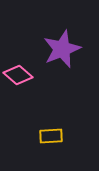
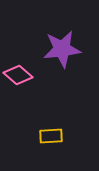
purple star: rotated 15 degrees clockwise
